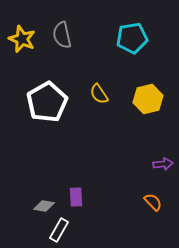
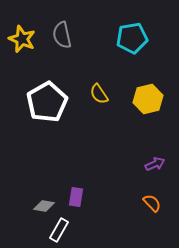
purple arrow: moved 8 px left; rotated 18 degrees counterclockwise
purple rectangle: rotated 12 degrees clockwise
orange semicircle: moved 1 px left, 1 px down
